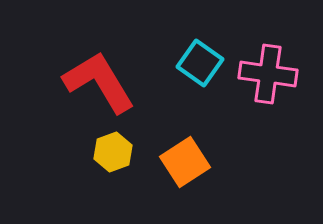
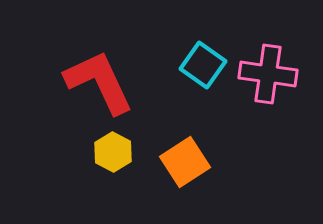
cyan square: moved 3 px right, 2 px down
red L-shape: rotated 6 degrees clockwise
yellow hexagon: rotated 12 degrees counterclockwise
